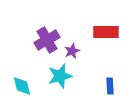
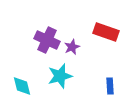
red rectangle: rotated 20 degrees clockwise
purple cross: rotated 35 degrees counterclockwise
purple star: moved 4 px up
